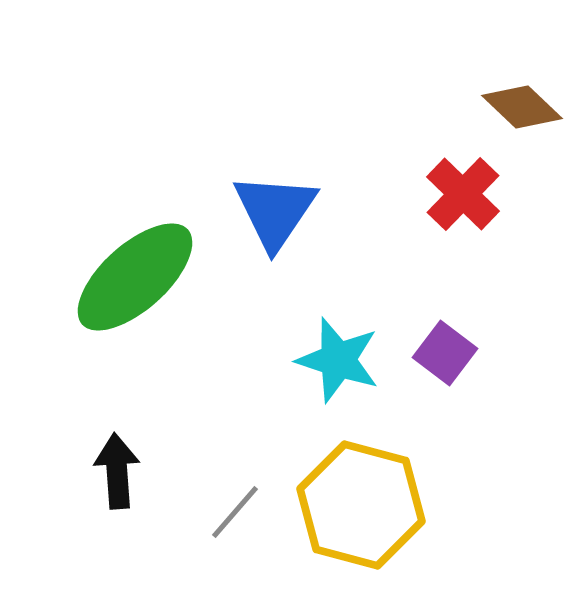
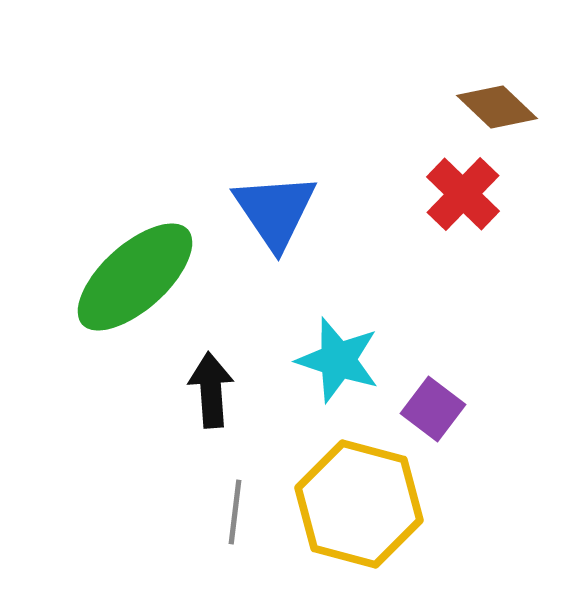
brown diamond: moved 25 px left
blue triangle: rotated 8 degrees counterclockwise
purple square: moved 12 px left, 56 px down
black arrow: moved 94 px right, 81 px up
yellow hexagon: moved 2 px left, 1 px up
gray line: rotated 34 degrees counterclockwise
